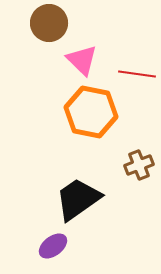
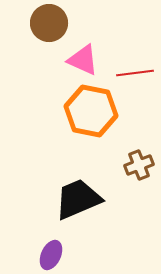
pink triangle: moved 1 px right; rotated 20 degrees counterclockwise
red line: moved 2 px left, 1 px up; rotated 15 degrees counterclockwise
orange hexagon: moved 1 px up
black trapezoid: rotated 12 degrees clockwise
purple ellipse: moved 2 px left, 9 px down; rotated 28 degrees counterclockwise
